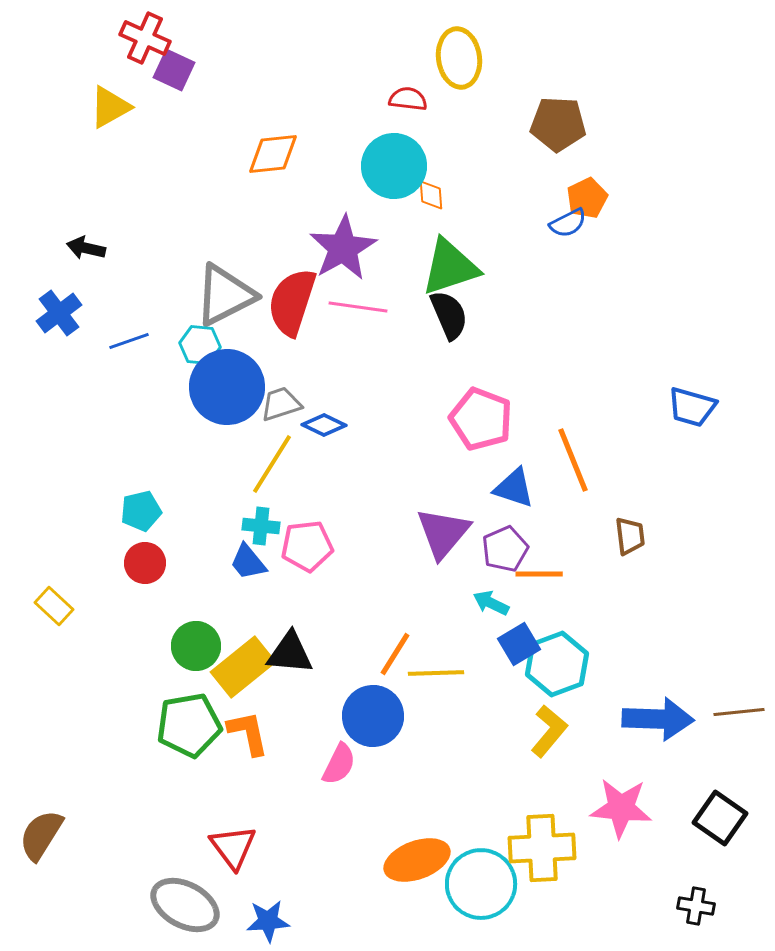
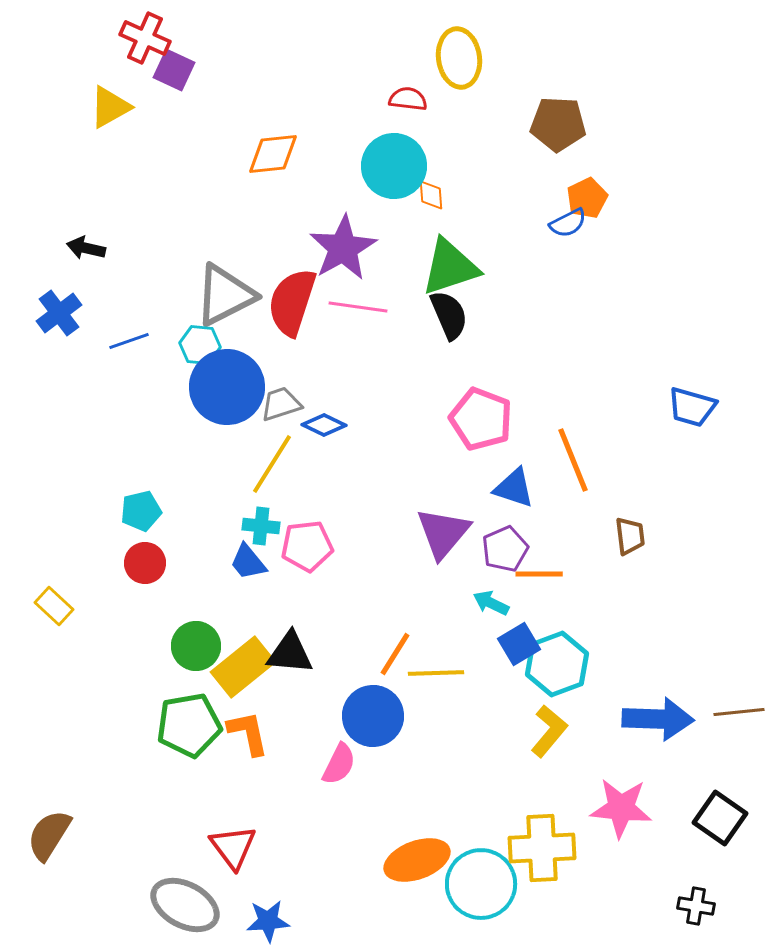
brown semicircle at (41, 835): moved 8 px right
